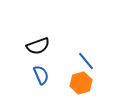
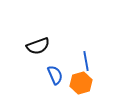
blue line: rotated 30 degrees clockwise
blue semicircle: moved 14 px right
